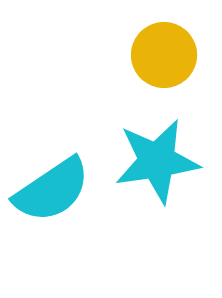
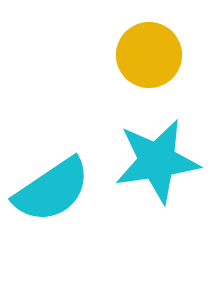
yellow circle: moved 15 px left
